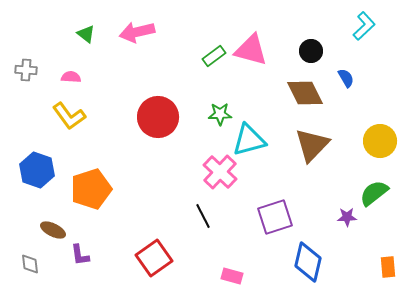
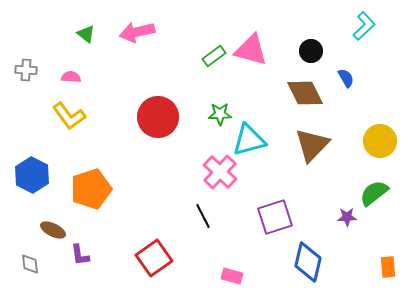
blue hexagon: moved 5 px left, 5 px down; rotated 8 degrees clockwise
